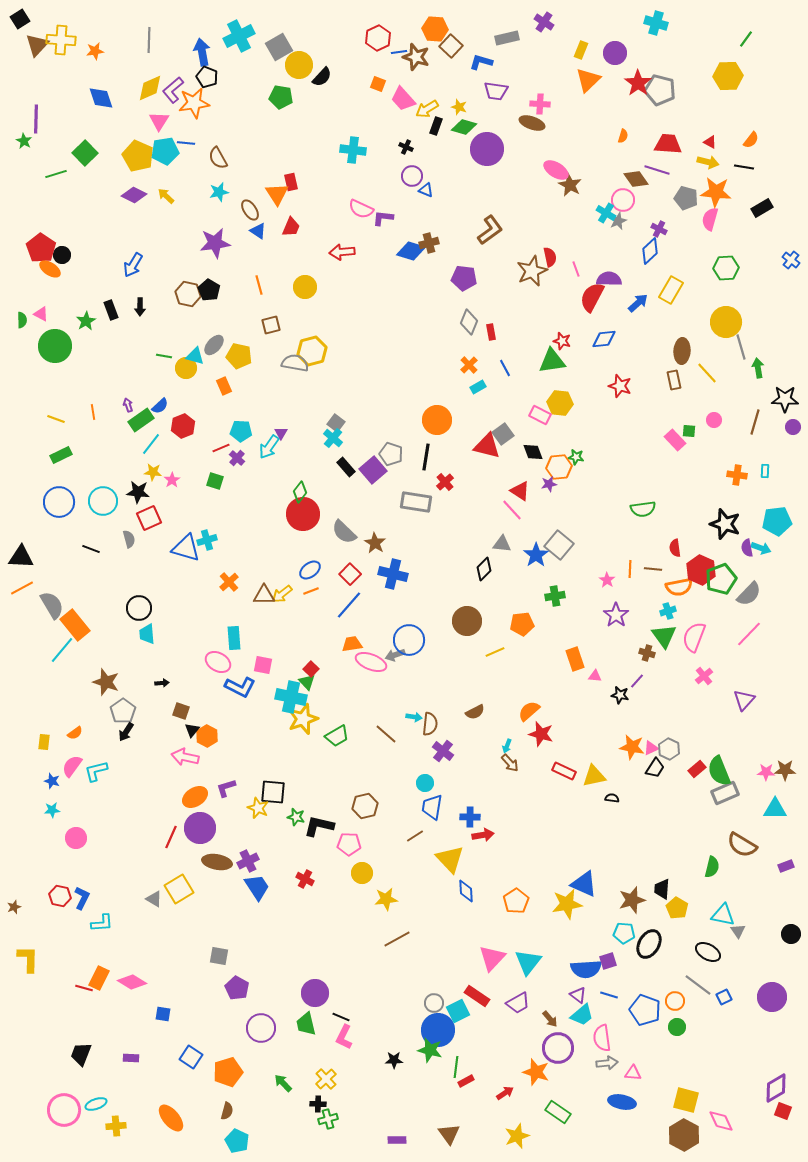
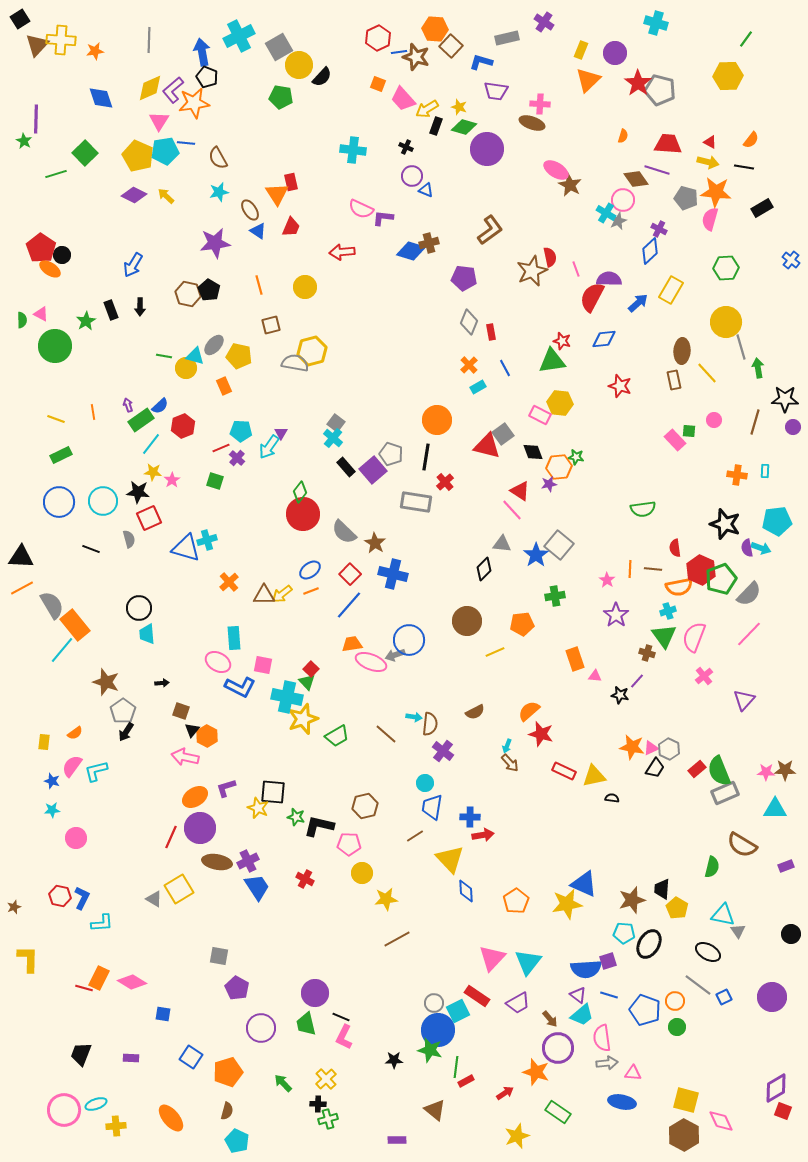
cyan cross at (291, 697): moved 4 px left
brown triangle at (449, 1134): moved 14 px left, 24 px up; rotated 15 degrees counterclockwise
